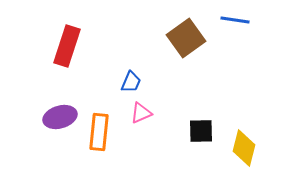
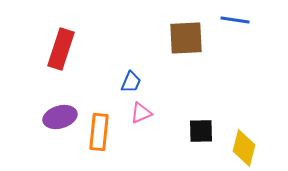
brown square: rotated 33 degrees clockwise
red rectangle: moved 6 px left, 3 px down
